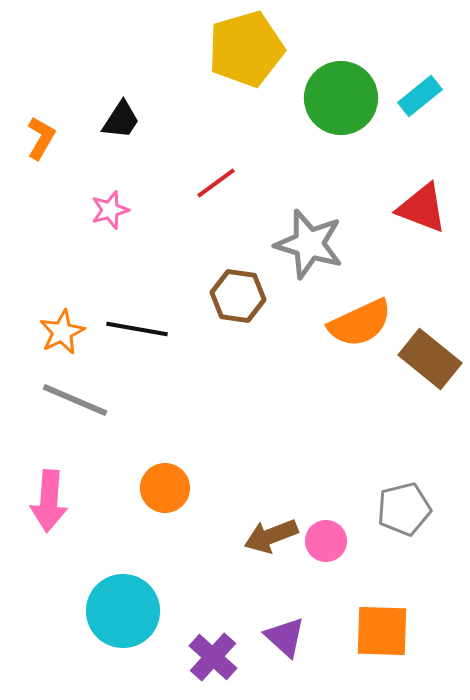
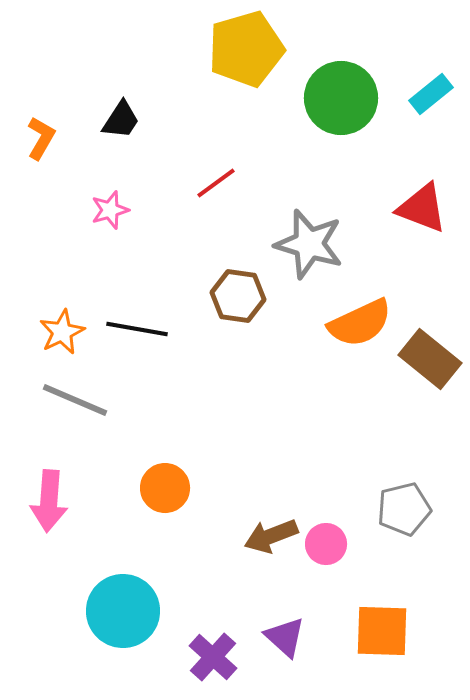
cyan rectangle: moved 11 px right, 2 px up
pink circle: moved 3 px down
